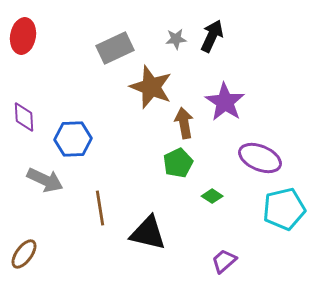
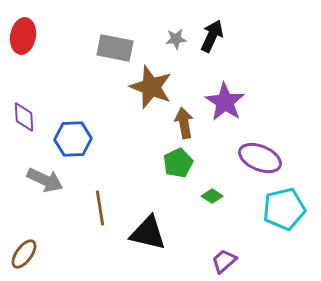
gray rectangle: rotated 36 degrees clockwise
